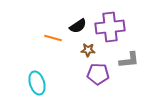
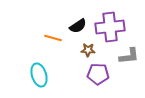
gray L-shape: moved 4 px up
cyan ellipse: moved 2 px right, 8 px up
